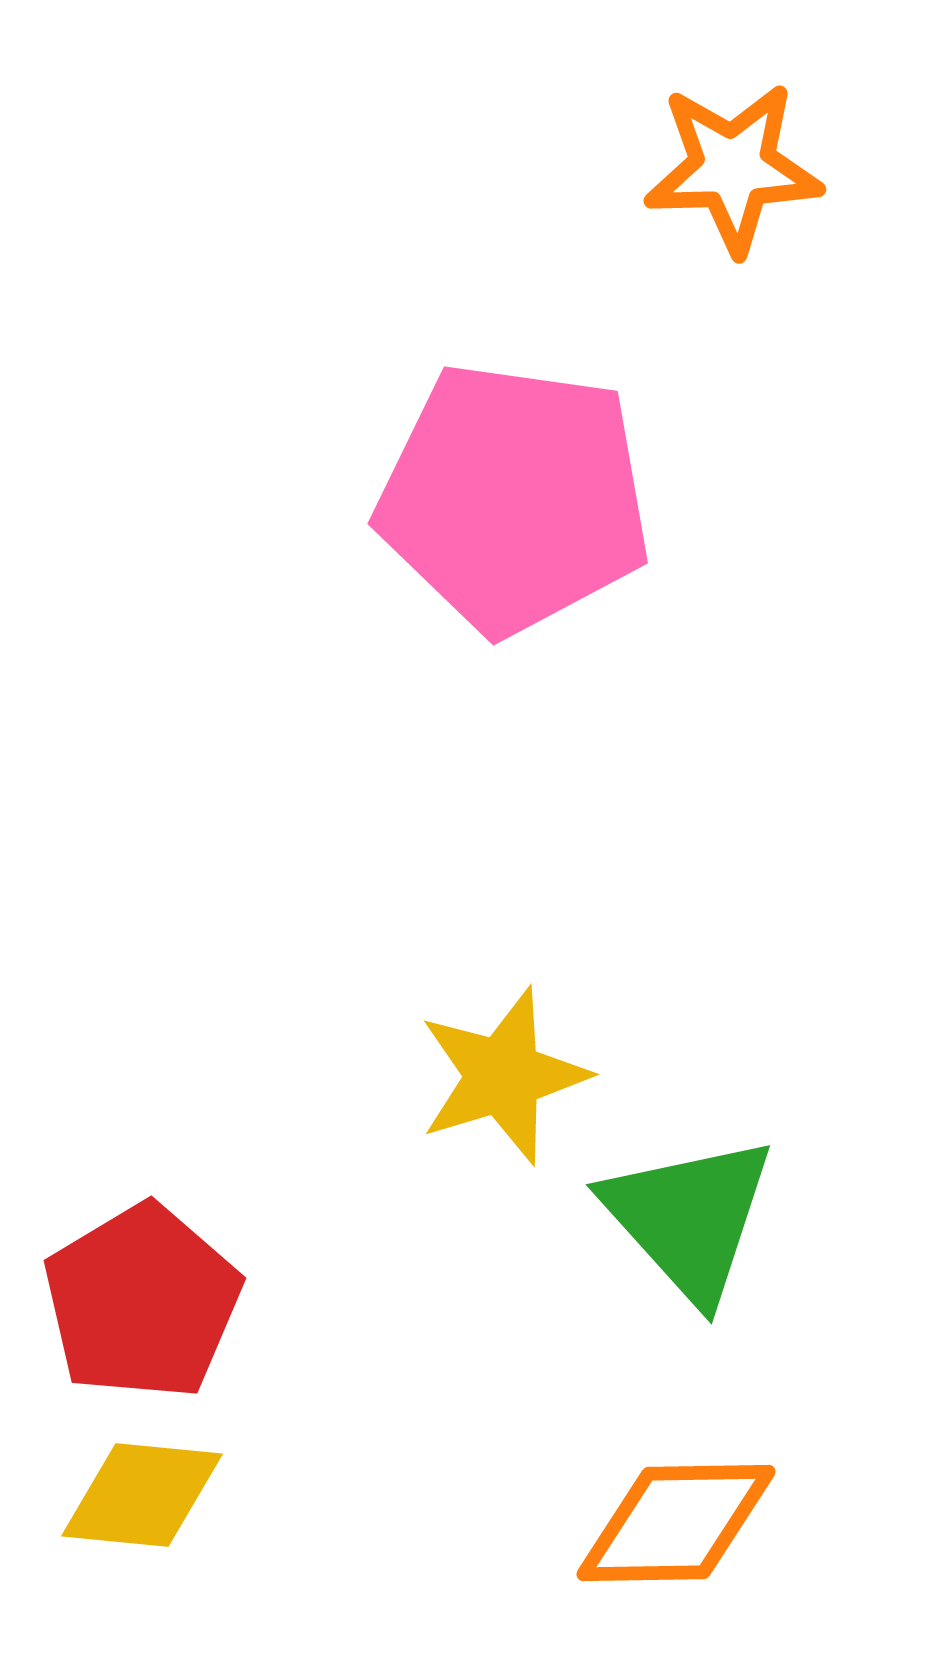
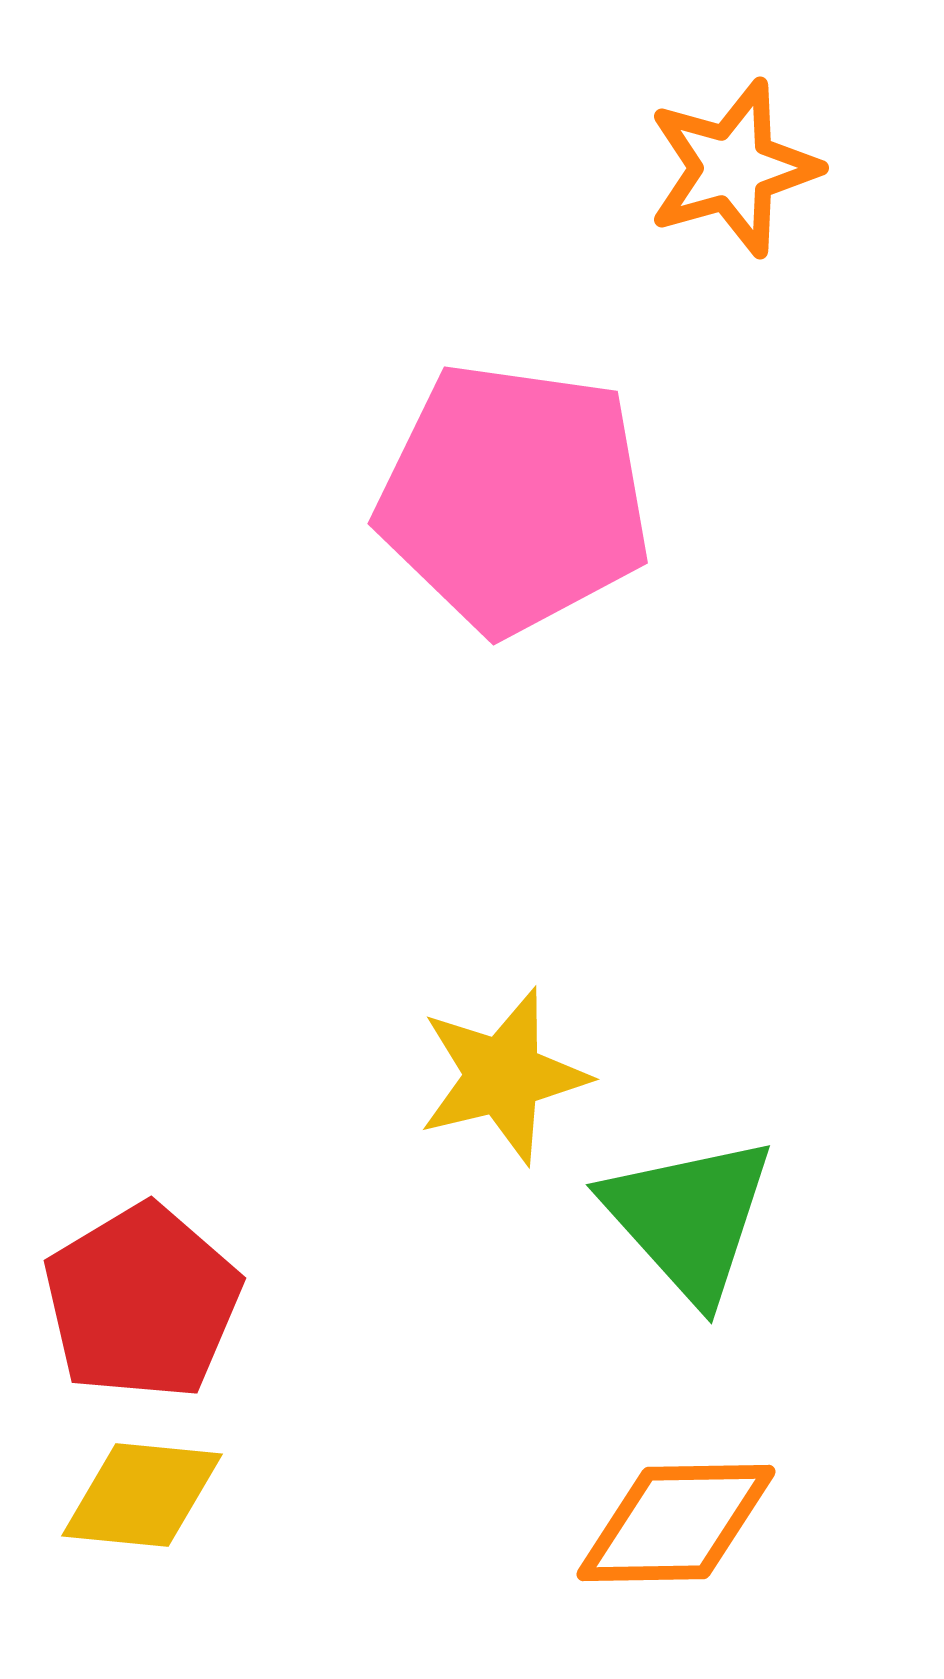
orange star: rotated 14 degrees counterclockwise
yellow star: rotated 3 degrees clockwise
